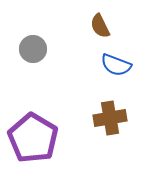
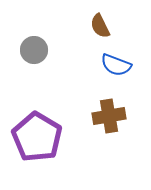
gray circle: moved 1 px right, 1 px down
brown cross: moved 1 px left, 2 px up
purple pentagon: moved 4 px right, 1 px up
